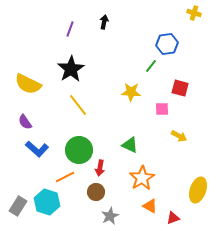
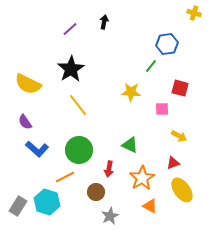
purple line: rotated 28 degrees clockwise
red arrow: moved 9 px right, 1 px down
yellow ellipse: moved 16 px left; rotated 55 degrees counterclockwise
red triangle: moved 55 px up
